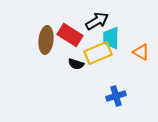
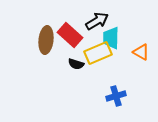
red rectangle: rotated 10 degrees clockwise
